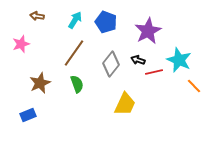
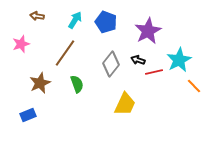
brown line: moved 9 px left
cyan star: rotated 20 degrees clockwise
